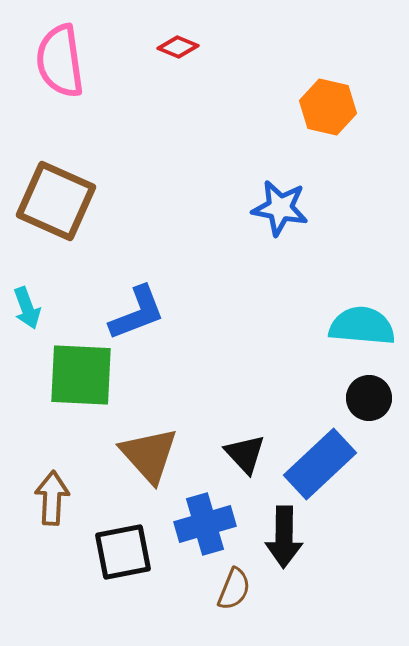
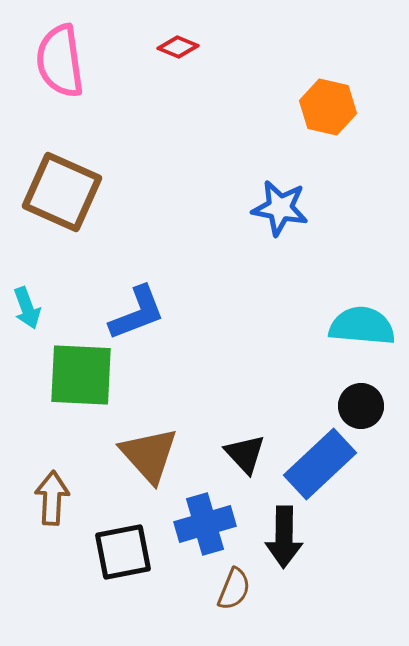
brown square: moved 6 px right, 9 px up
black circle: moved 8 px left, 8 px down
